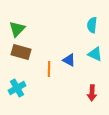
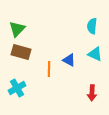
cyan semicircle: moved 1 px down
